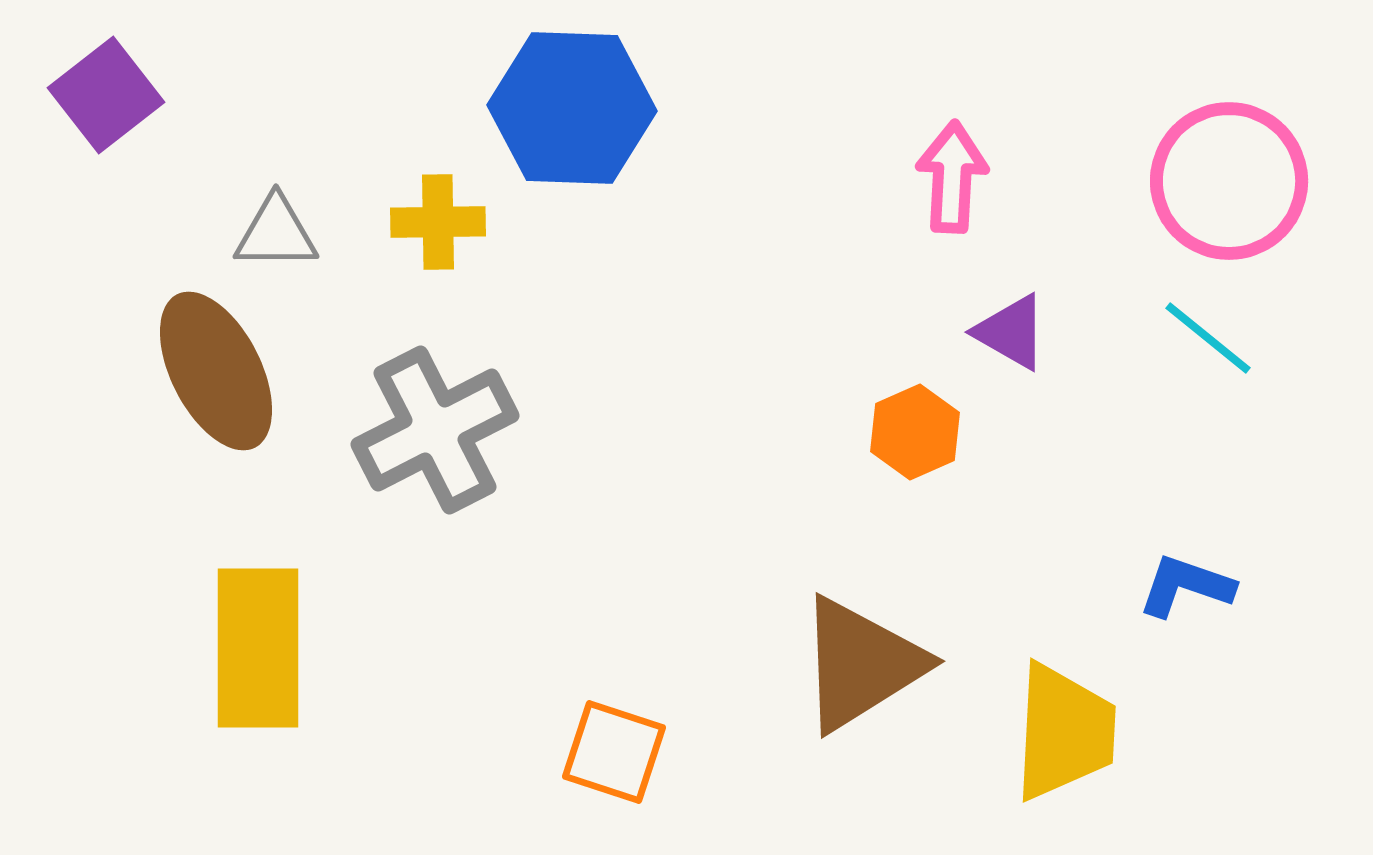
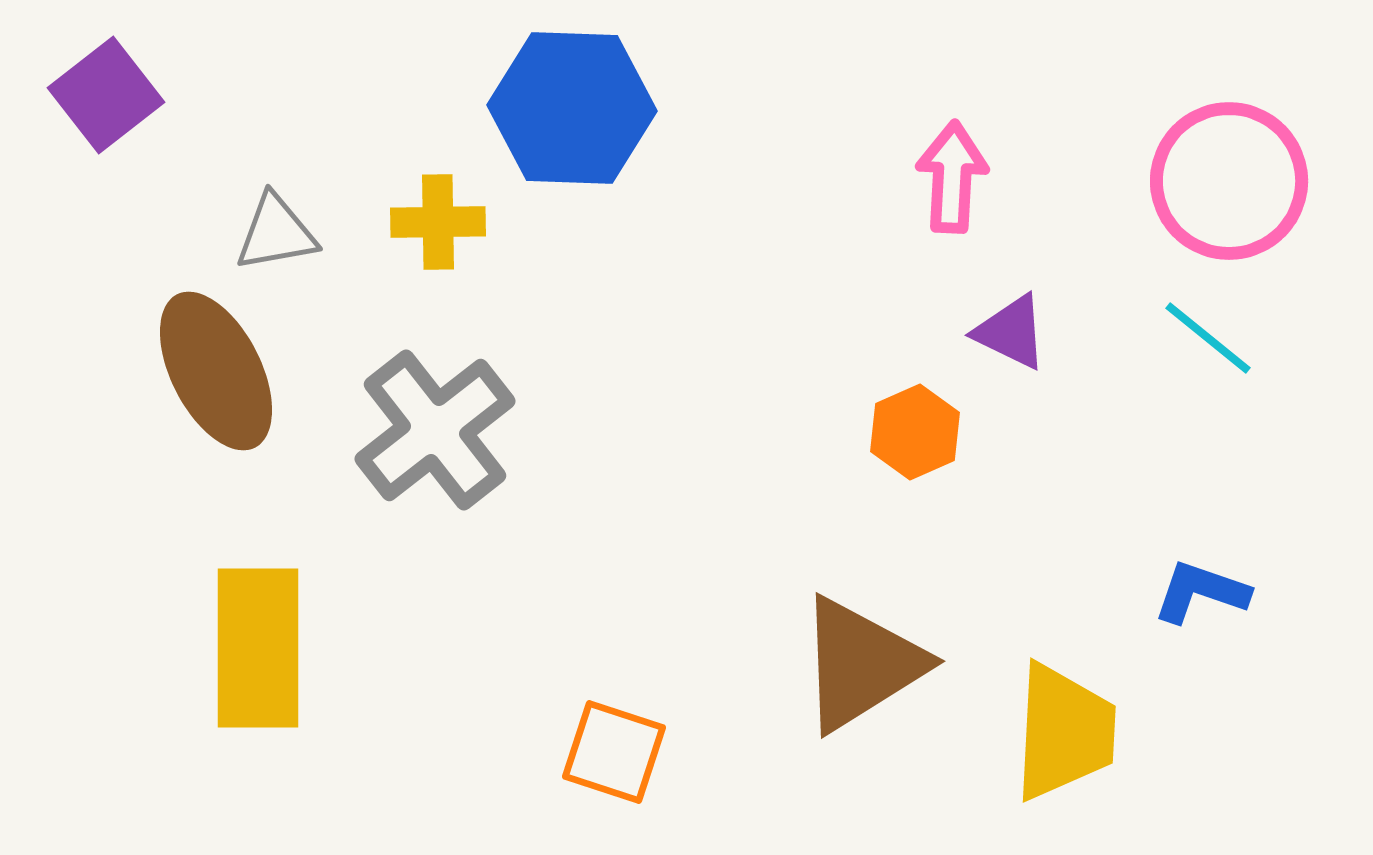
gray triangle: rotated 10 degrees counterclockwise
purple triangle: rotated 4 degrees counterclockwise
gray cross: rotated 11 degrees counterclockwise
blue L-shape: moved 15 px right, 6 px down
